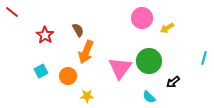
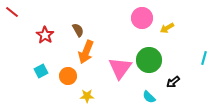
green circle: moved 1 px up
